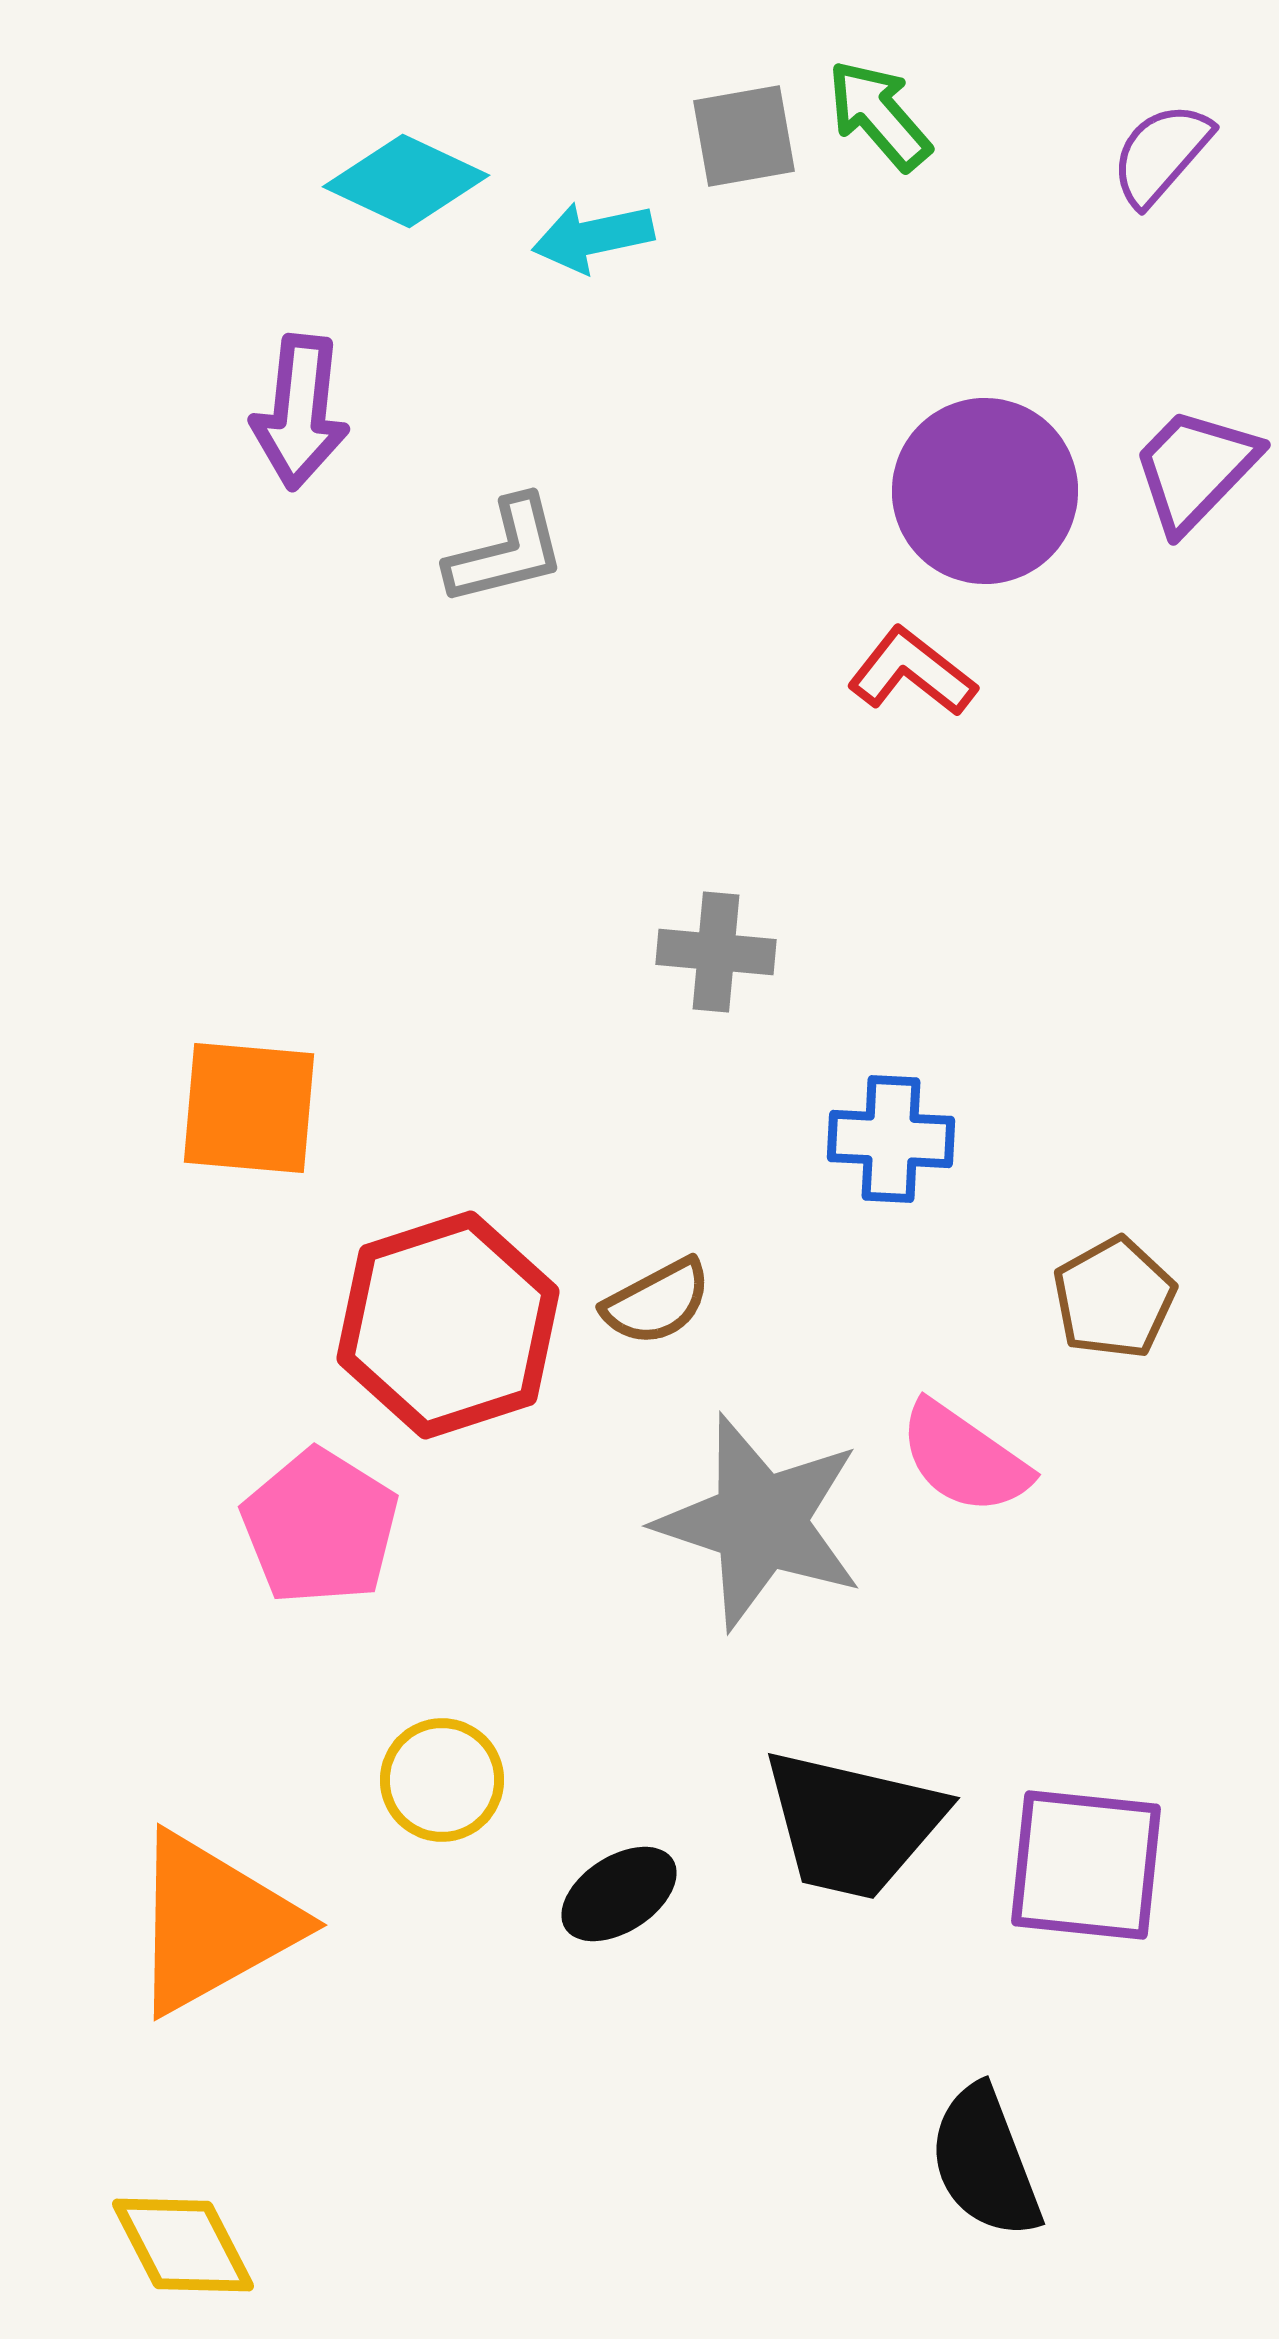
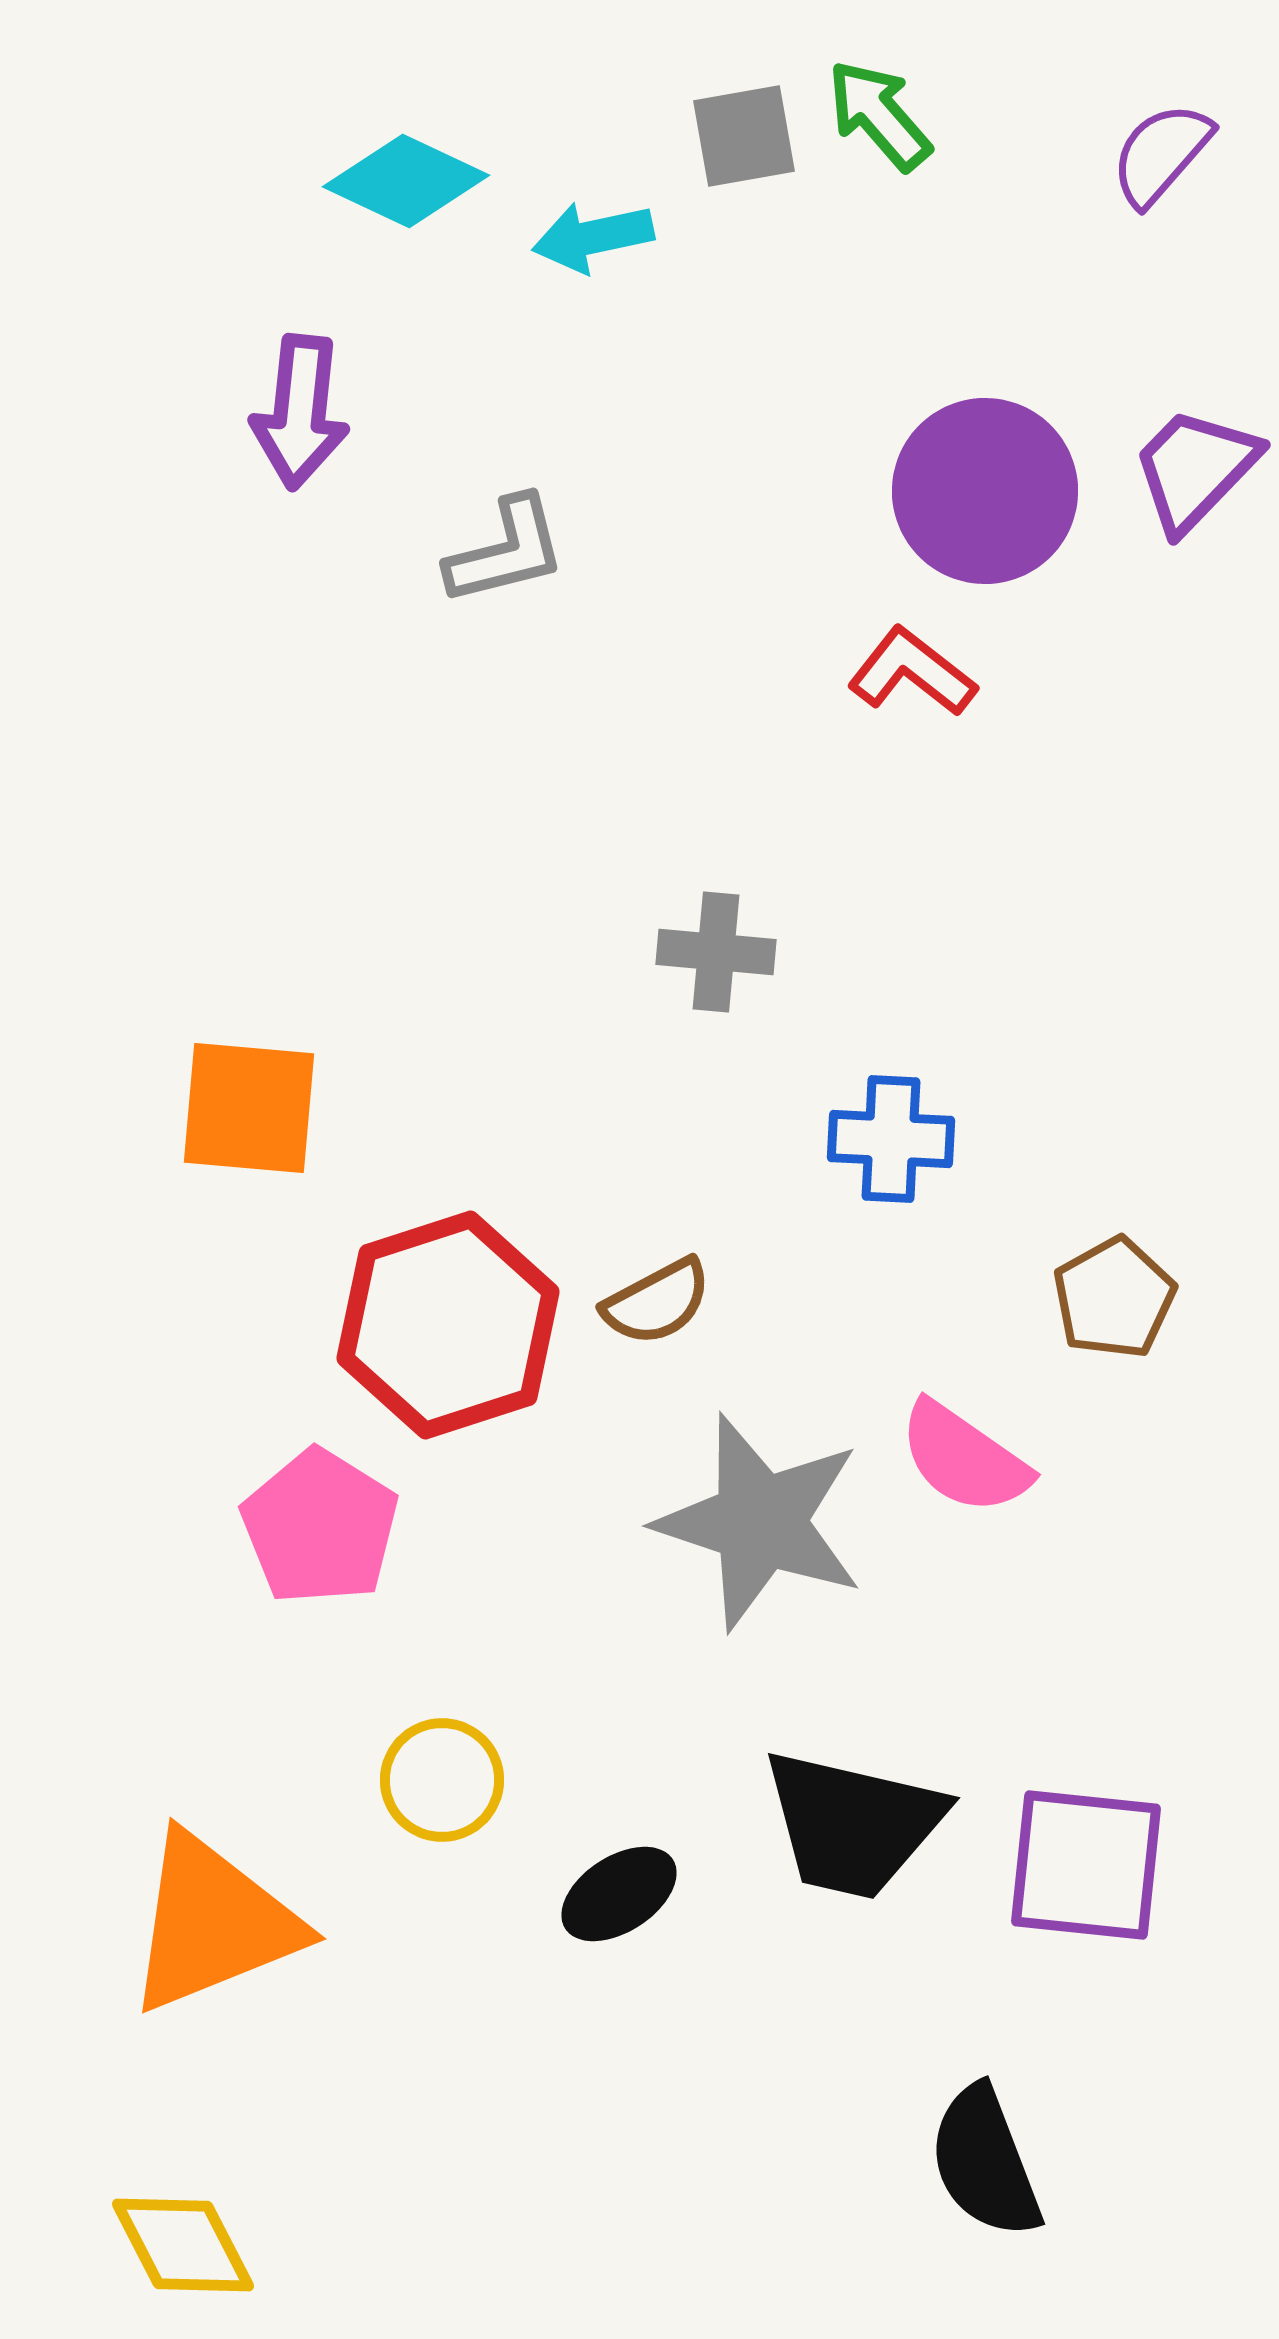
orange triangle: rotated 7 degrees clockwise
